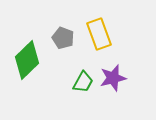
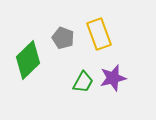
green diamond: moved 1 px right
